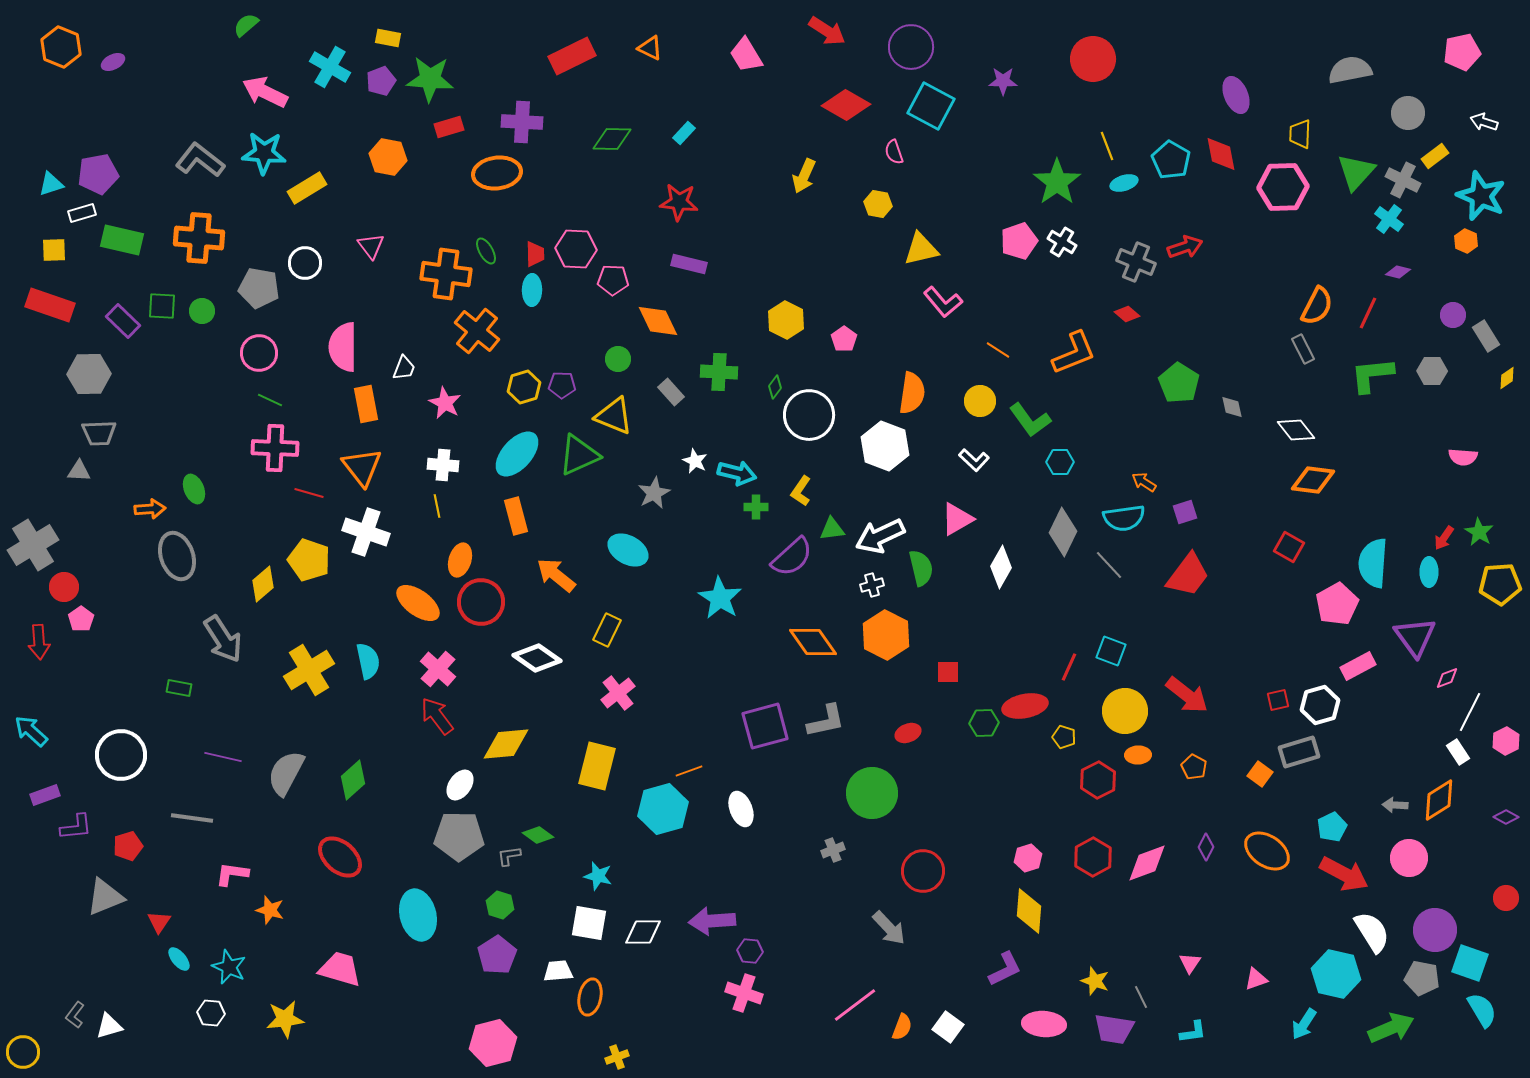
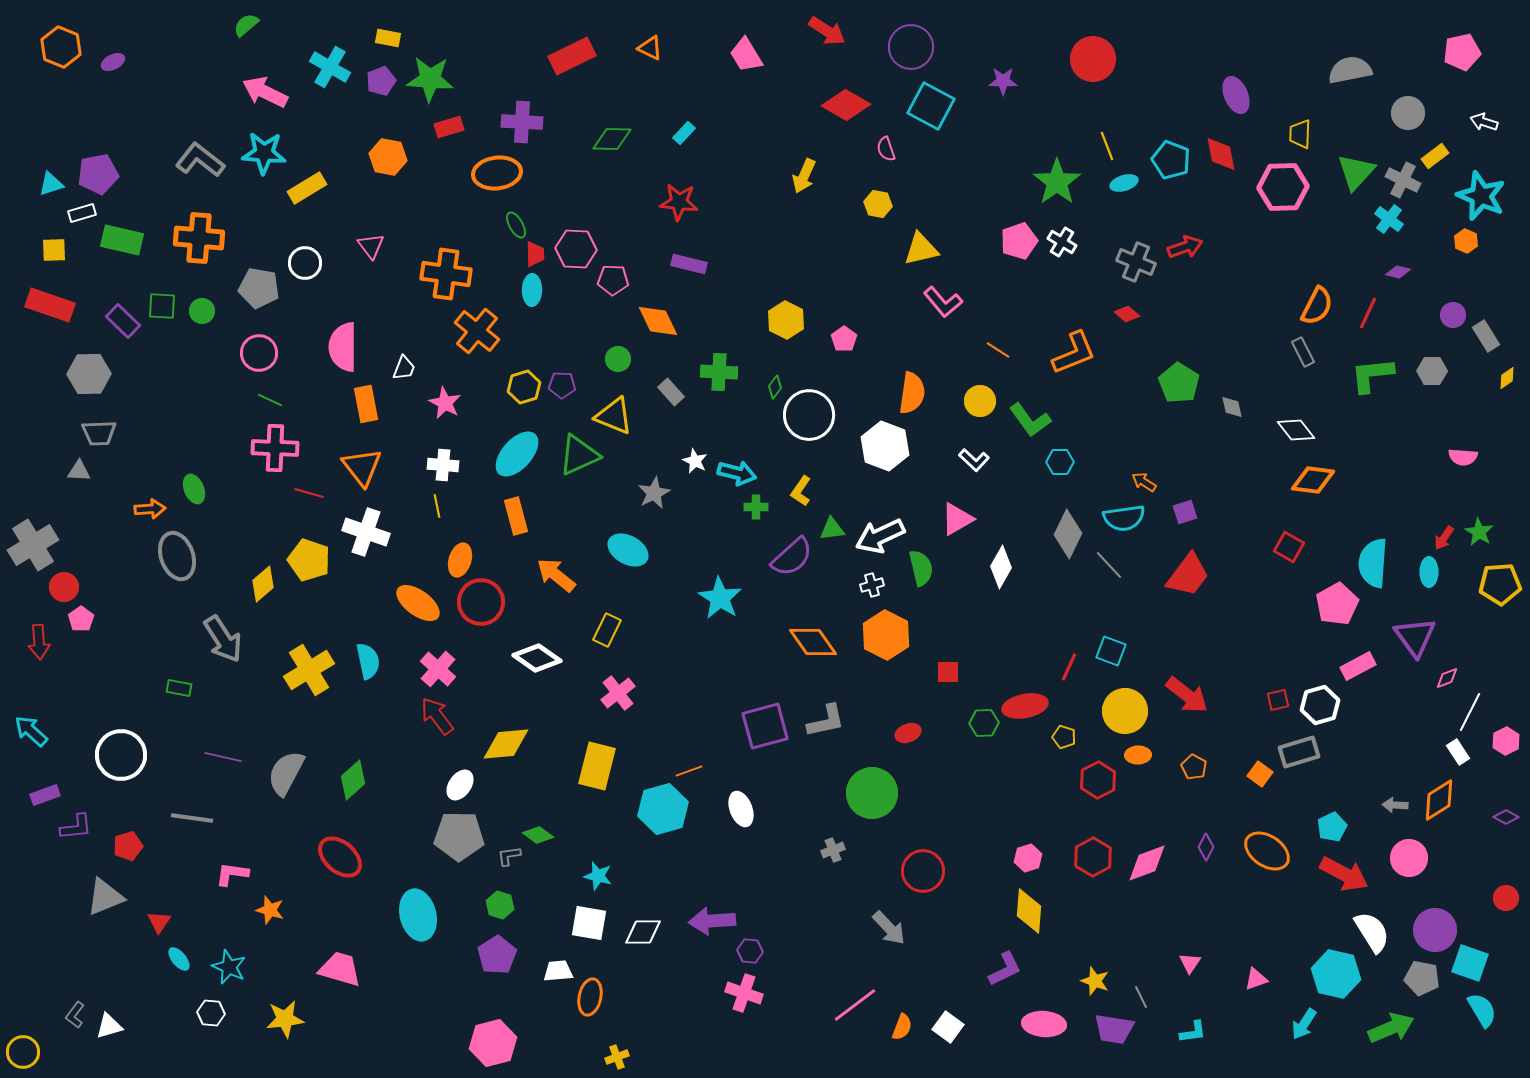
pink semicircle at (894, 152): moved 8 px left, 3 px up
cyan pentagon at (1171, 160): rotated 9 degrees counterclockwise
green ellipse at (486, 251): moved 30 px right, 26 px up
gray rectangle at (1303, 349): moved 3 px down
gray diamond at (1063, 532): moved 5 px right, 2 px down
